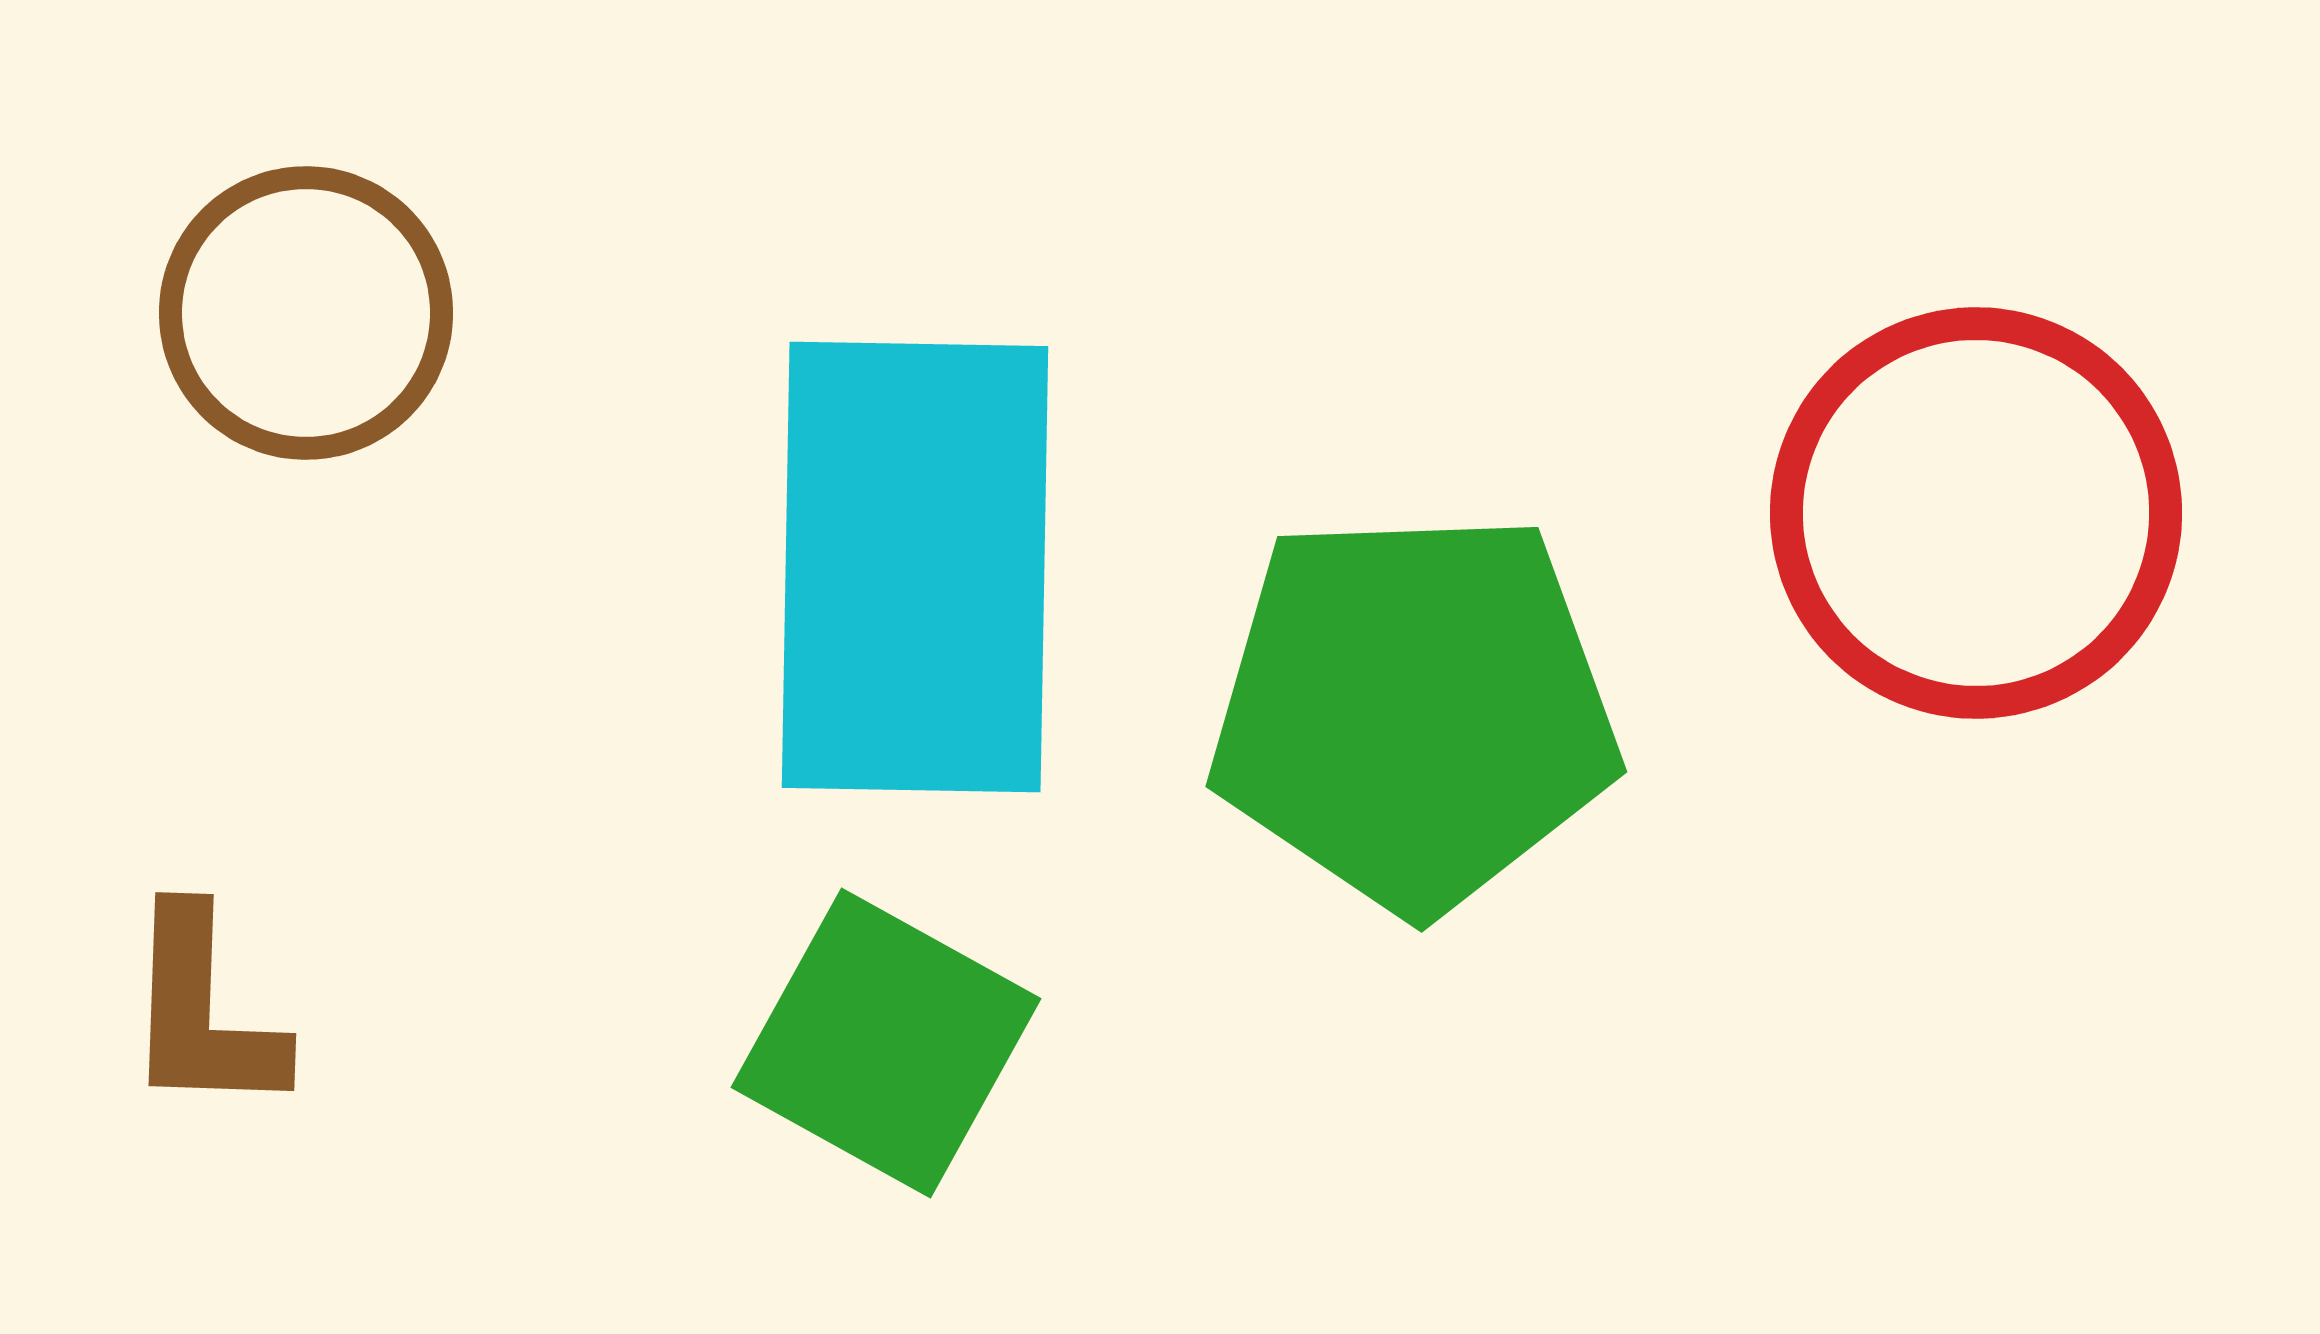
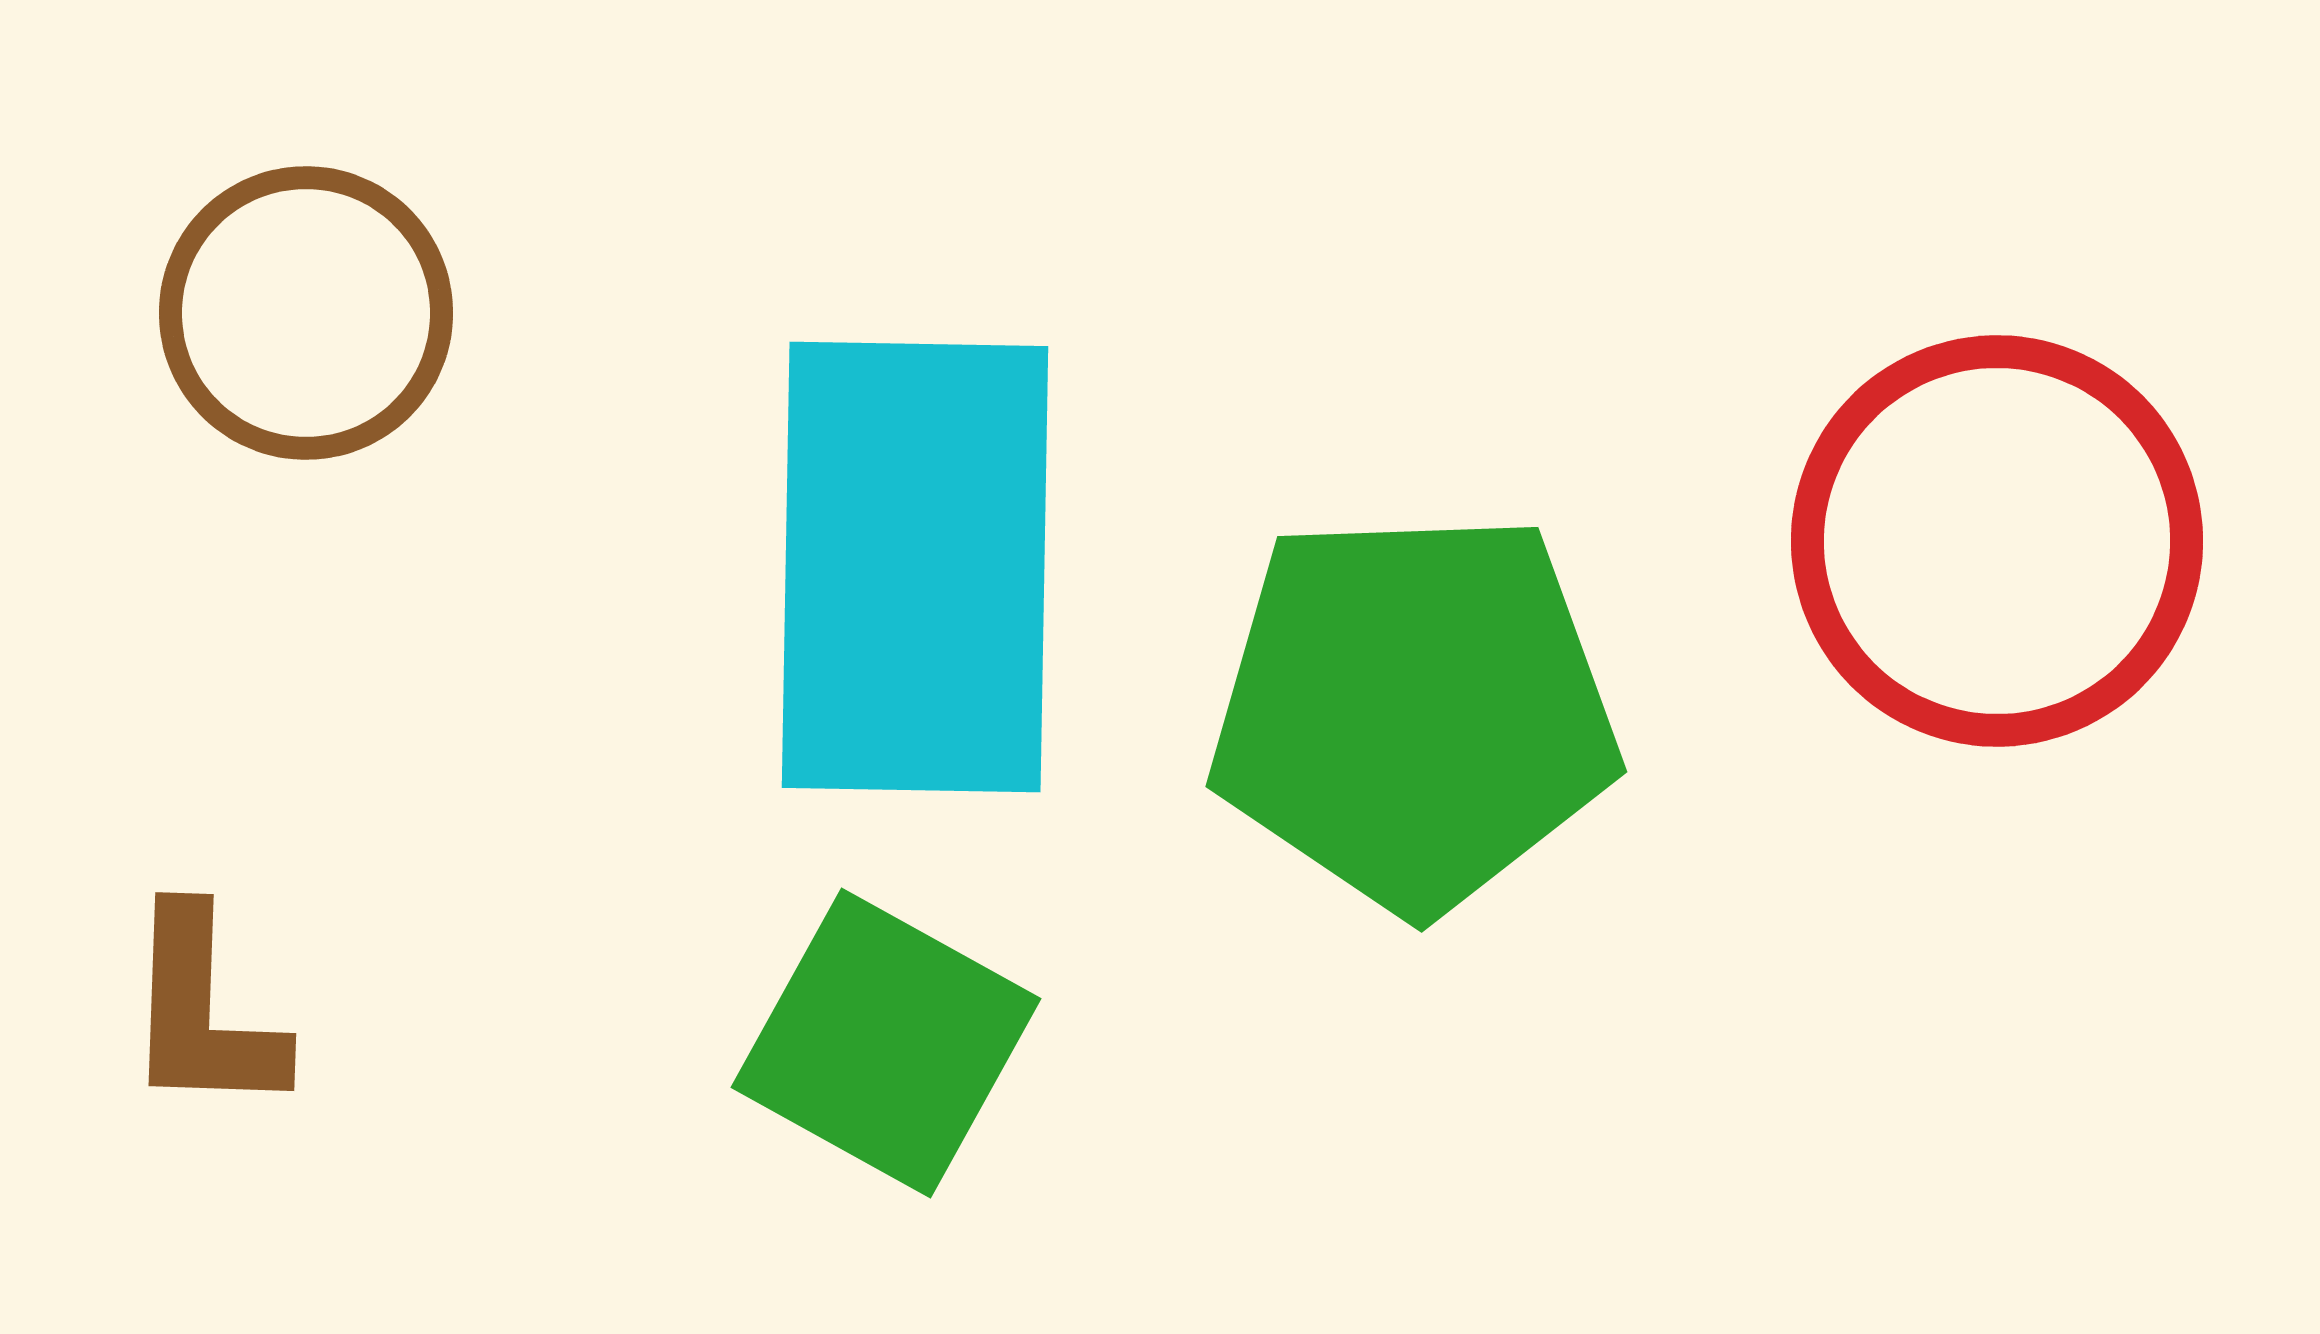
red circle: moved 21 px right, 28 px down
